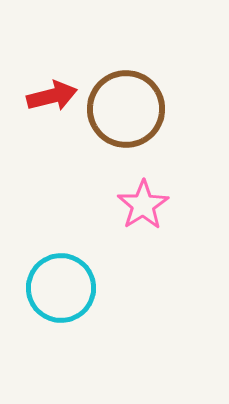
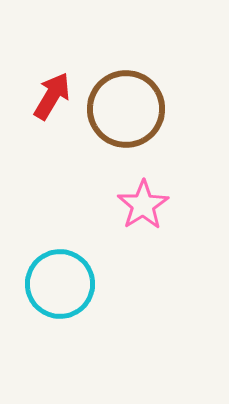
red arrow: rotated 45 degrees counterclockwise
cyan circle: moved 1 px left, 4 px up
